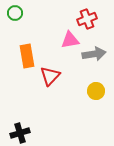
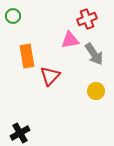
green circle: moved 2 px left, 3 px down
gray arrow: rotated 65 degrees clockwise
black cross: rotated 12 degrees counterclockwise
